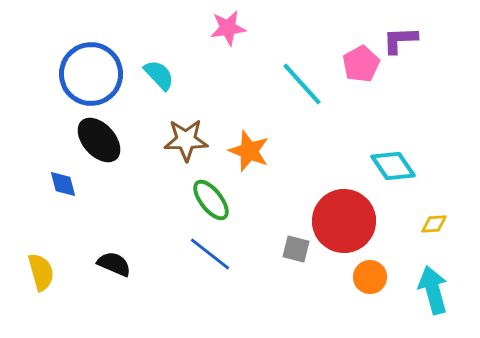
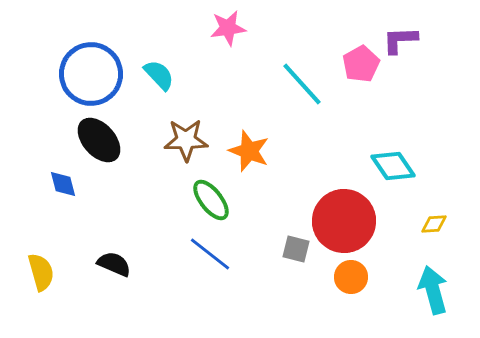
orange circle: moved 19 px left
